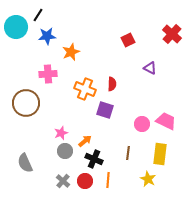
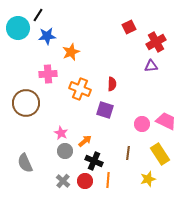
cyan circle: moved 2 px right, 1 px down
red cross: moved 16 px left, 8 px down; rotated 18 degrees clockwise
red square: moved 1 px right, 13 px up
purple triangle: moved 1 px right, 2 px up; rotated 32 degrees counterclockwise
orange cross: moved 5 px left
pink star: rotated 24 degrees counterclockwise
yellow rectangle: rotated 40 degrees counterclockwise
black cross: moved 2 px down
yellow star: rotated 28 degrees clockwise
